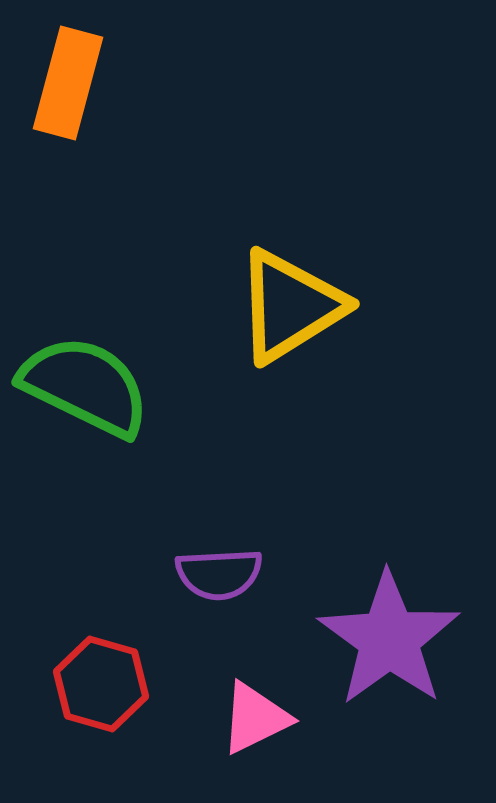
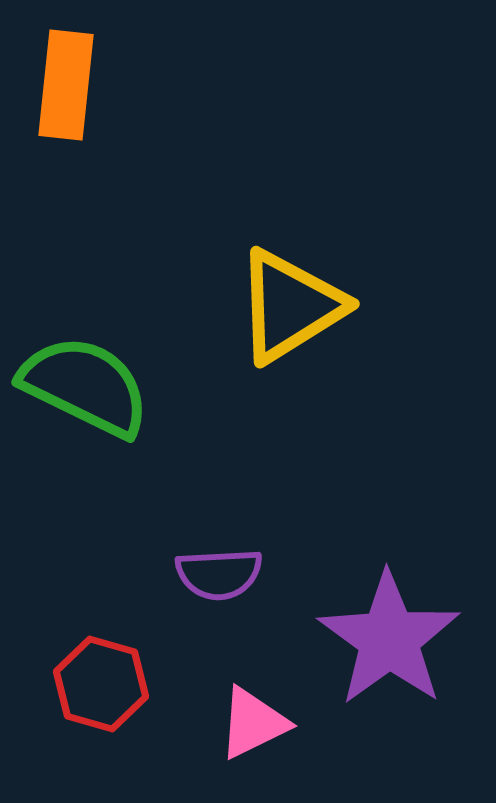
orange rectangle: moved 2 px left, 2 px down; rotated 9 degrees counterclockwise
pink triangle: moved 2 px left, 5 px down
